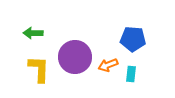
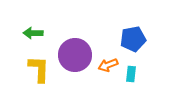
blue pentagon: rotated 15 degrees counterclockwise
purple circle: moved 2 px up
